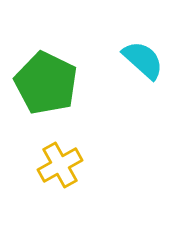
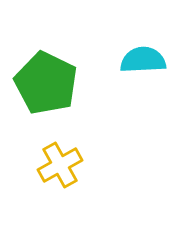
cyan semicircle: rotated 45 degrees counterclockwise
